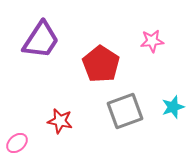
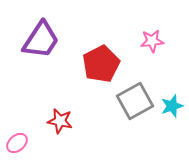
red pentagon: rotated 12 degrees clockwise
cyan star: moved 1 px left, 1 px up
gray square: moved 10 px right, 10 px up; rotated 9 degrees counterclockwise
